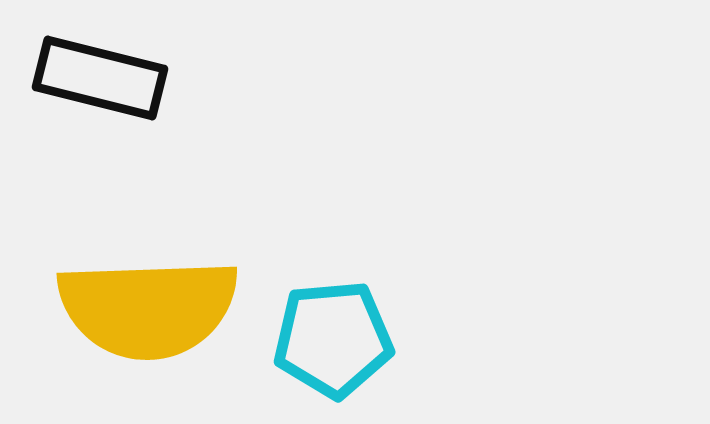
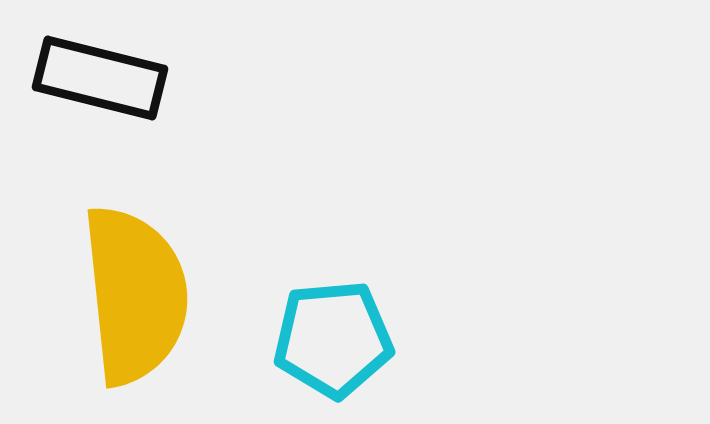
yellow semicircle: moved 13 px left, 13 px up; rotated 94 degrees counterclockwise
